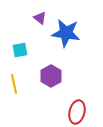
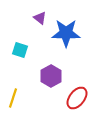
blue star: rotated 8 degrees counterclockwise
cyan square: rotated 28 degrees clockwise
yellow line: moved 1 px left, 14 px down; rotated 30 degrees clockwise
red ellipse: moved 14 px up; rotated 25 degrees clockwise
